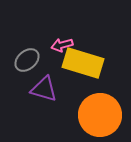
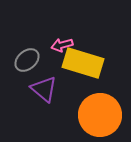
purple triangle: rotated 24 degrees clockwise
